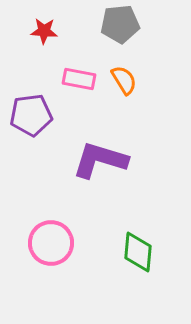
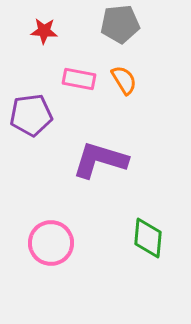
green diamond: moved 10 px right, 14 px up
